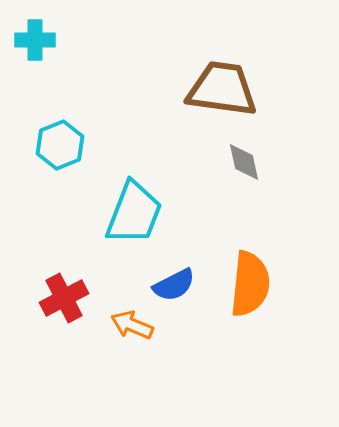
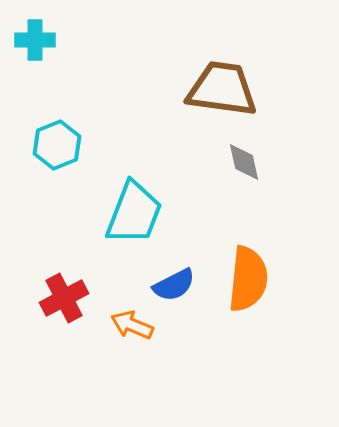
cyan hexagon: moved 3 px left
orange semicircle: moved 2 px left, 5 px up
